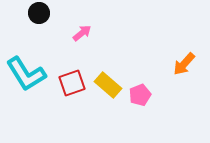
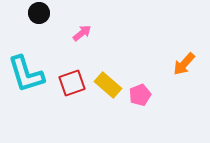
cyan L-shape: rotated 15 degrees clockwise
